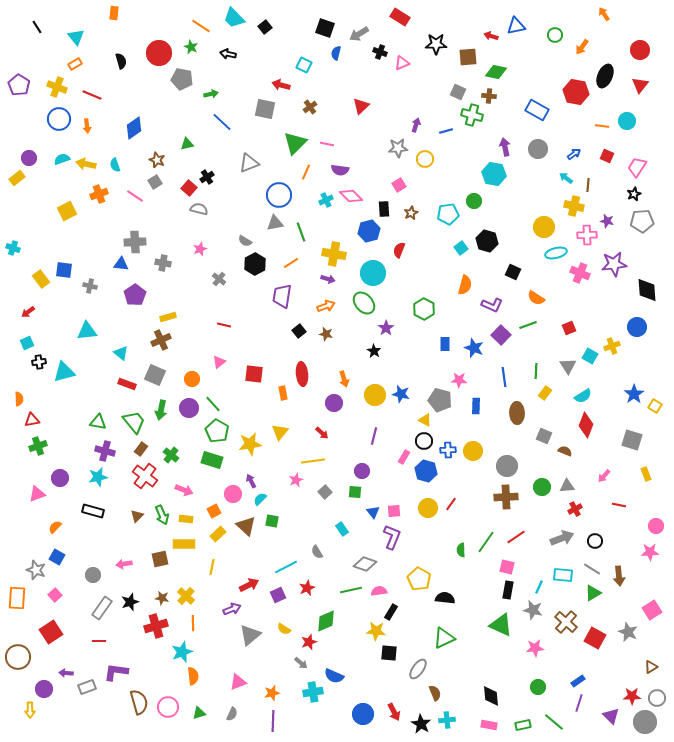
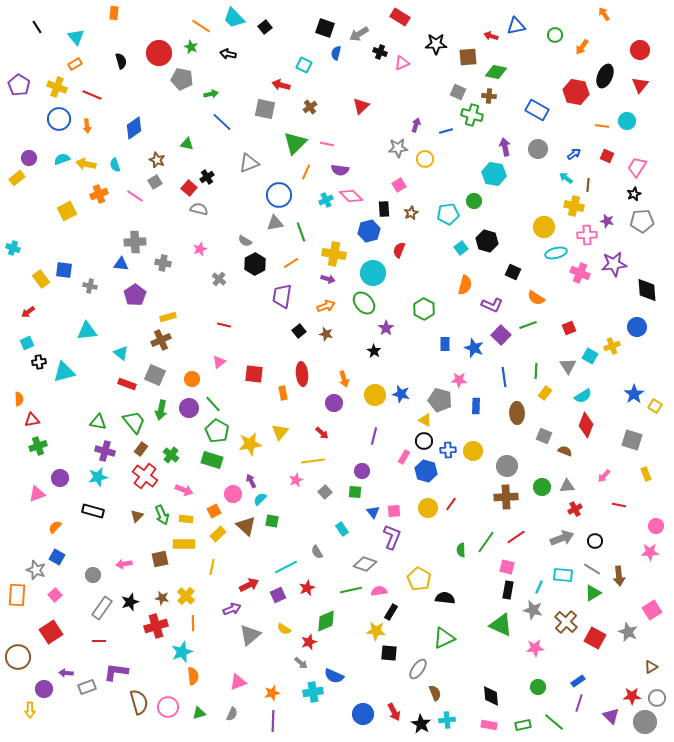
green triangle at (187, 144): rotated 24 degrees clockwise
orange rectangle at (17, 598): moved 3 px up
